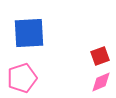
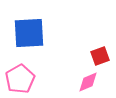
pink pentagon: moved 2 px left, 1 px down; rotated 12 degrees counterclockwise
pink diamond: moved 13 px left
